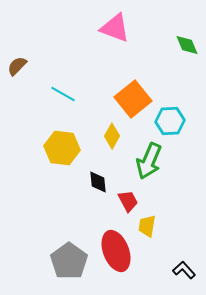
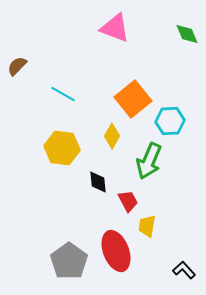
green diamond: moved 11 px up
